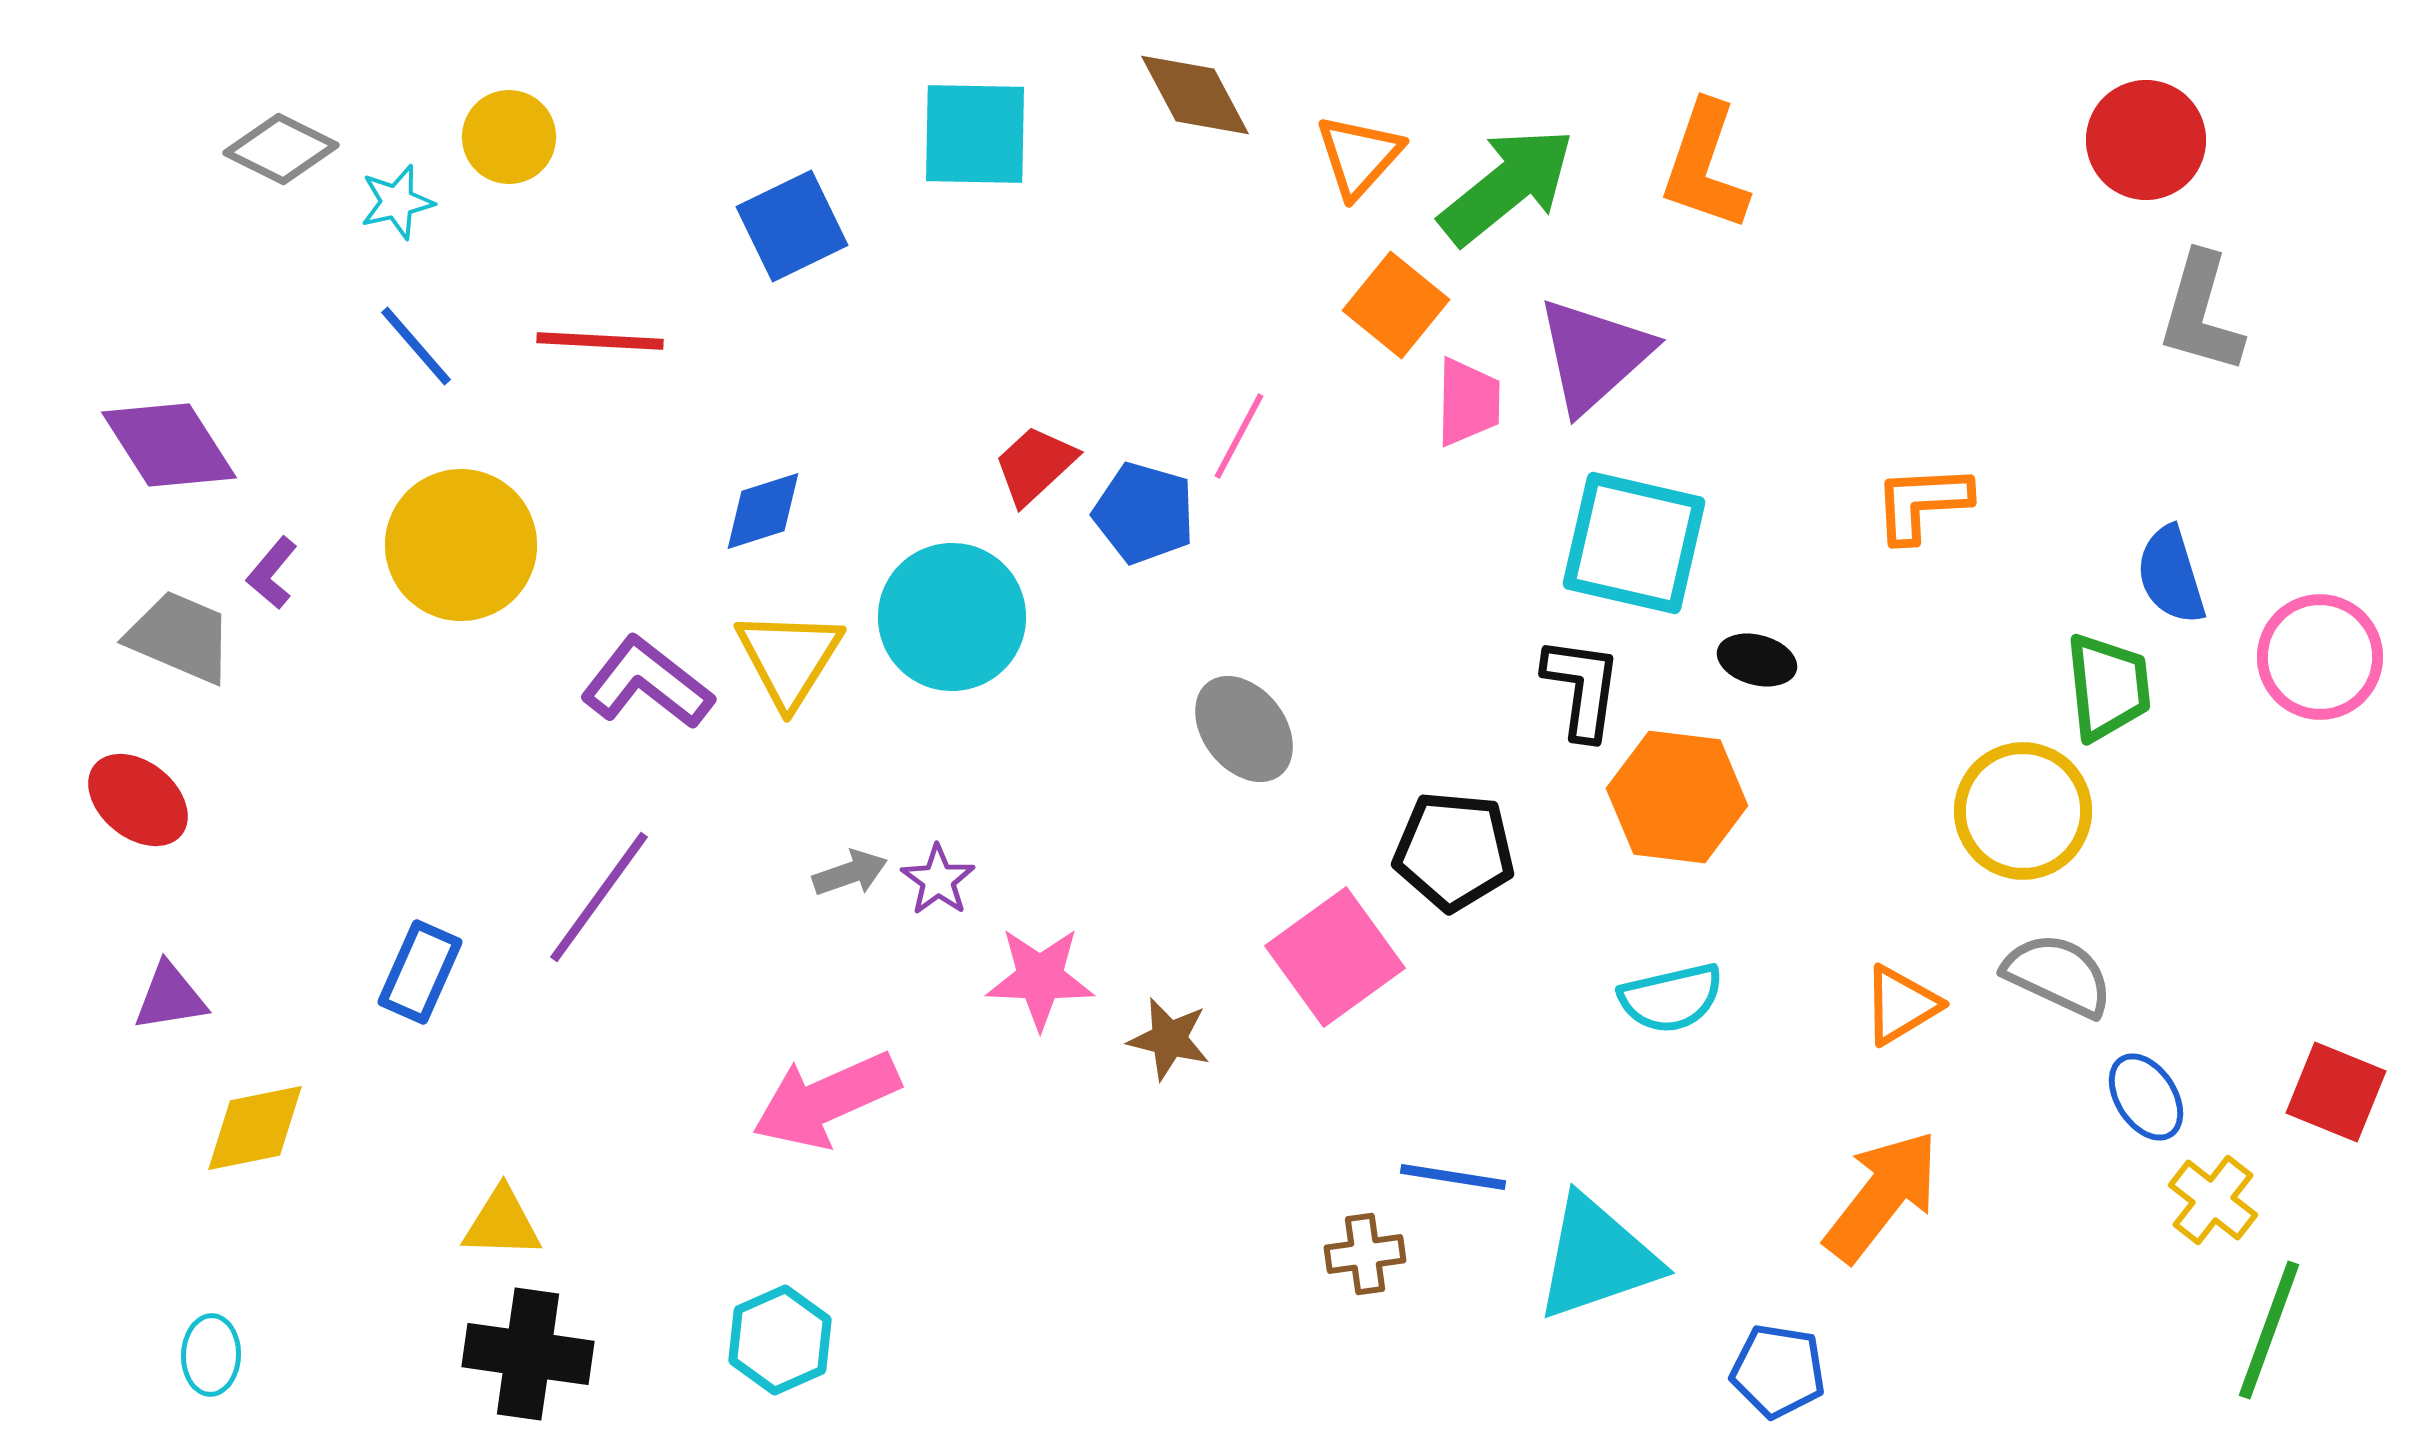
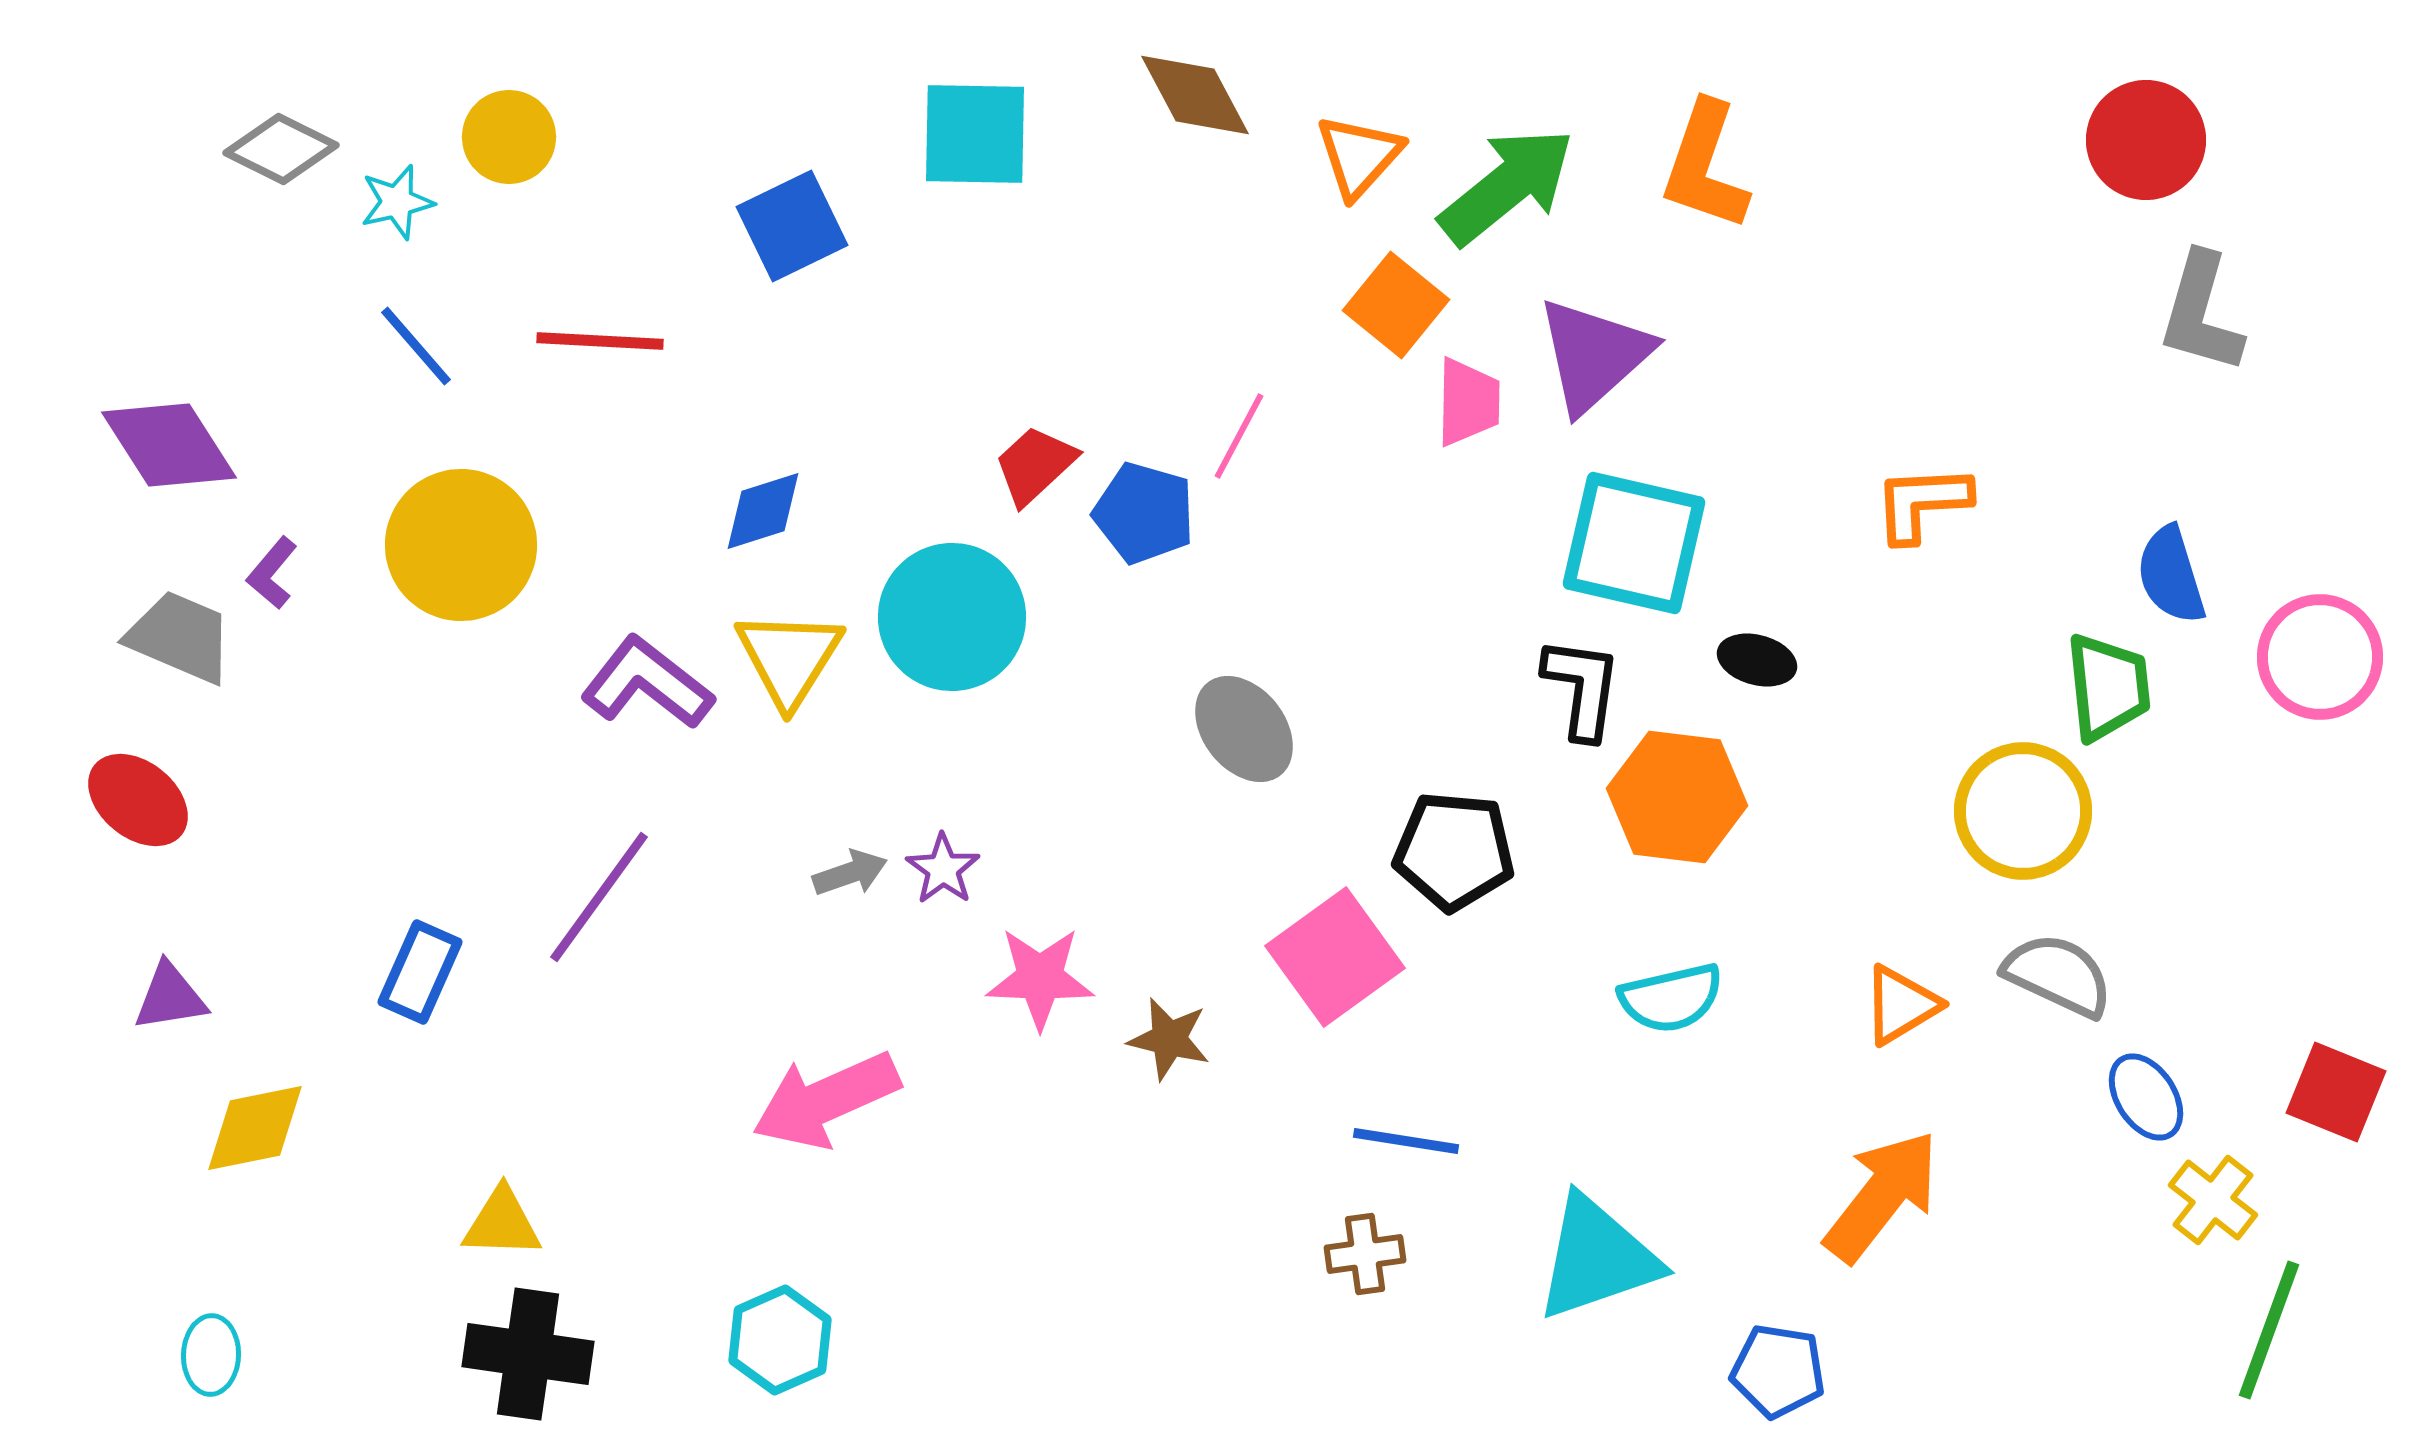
purple star at (938, 880): moved 5 px right, 11 px up
blue line at (1453, 1177): moved 47 px left, 36 px up
